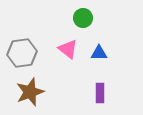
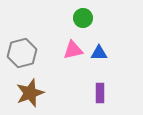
pink triangle: moved 5 px right, 1 px down; rotated 50 degrees counterclockwise
gray hexagon: rotated 8 degrees counterclockwise
brown star: moved 1 px down
